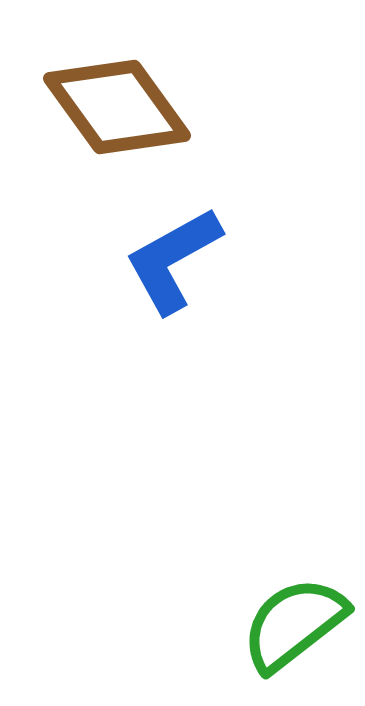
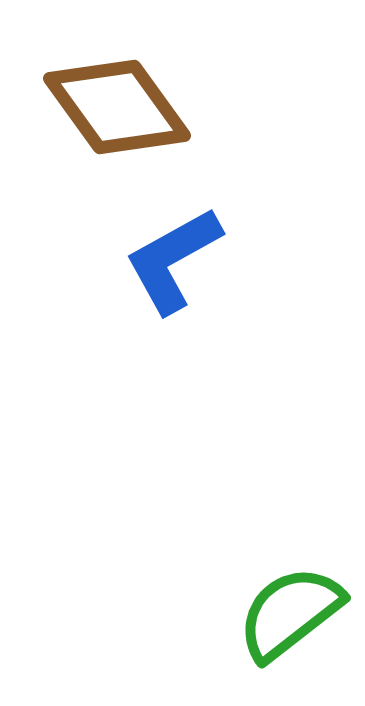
green semicircle: moved 4 px left, 11 px up
